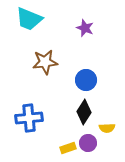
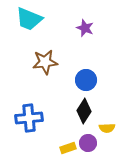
black diamond: moved 1 px up
